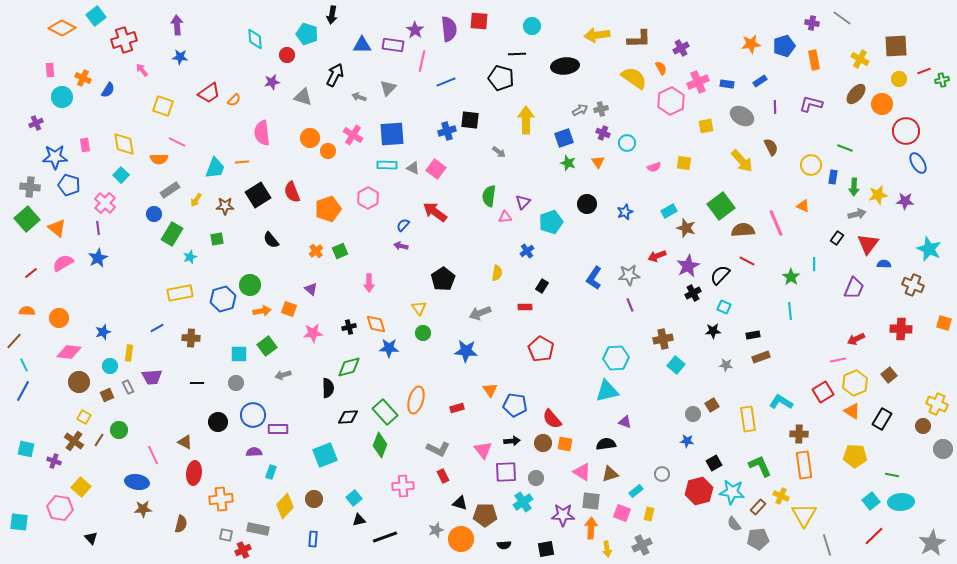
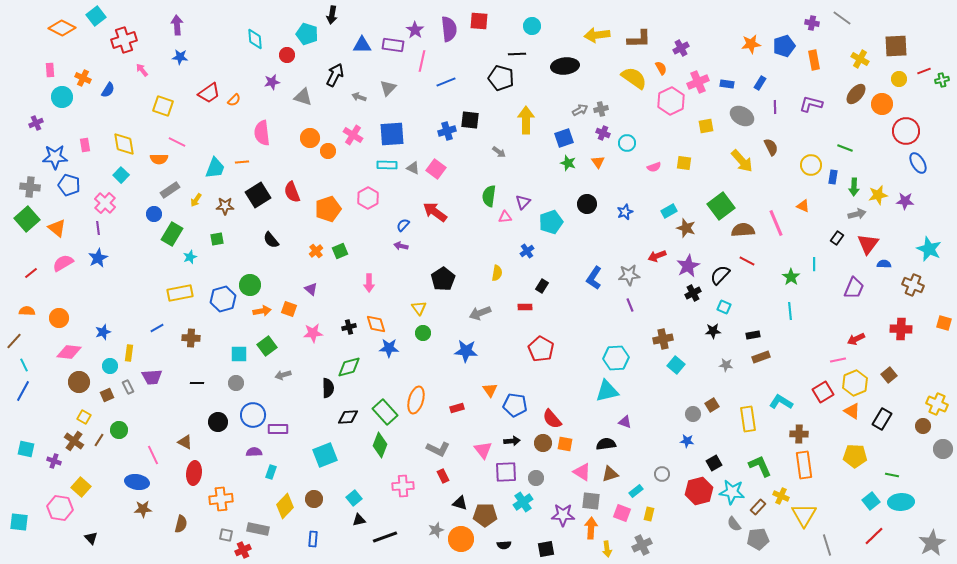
blue rectangle at (760, 81): moved 2 px down; rotated 24 degrees counterclockwise
